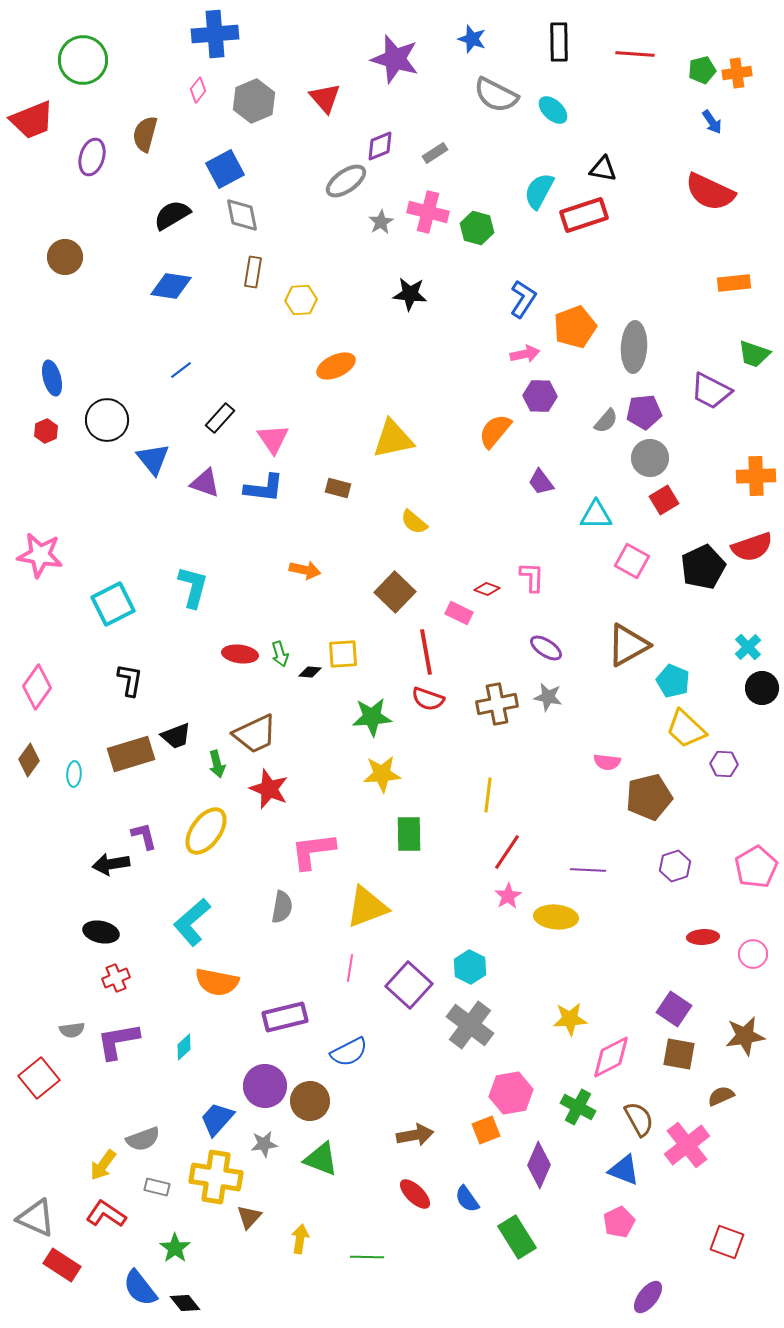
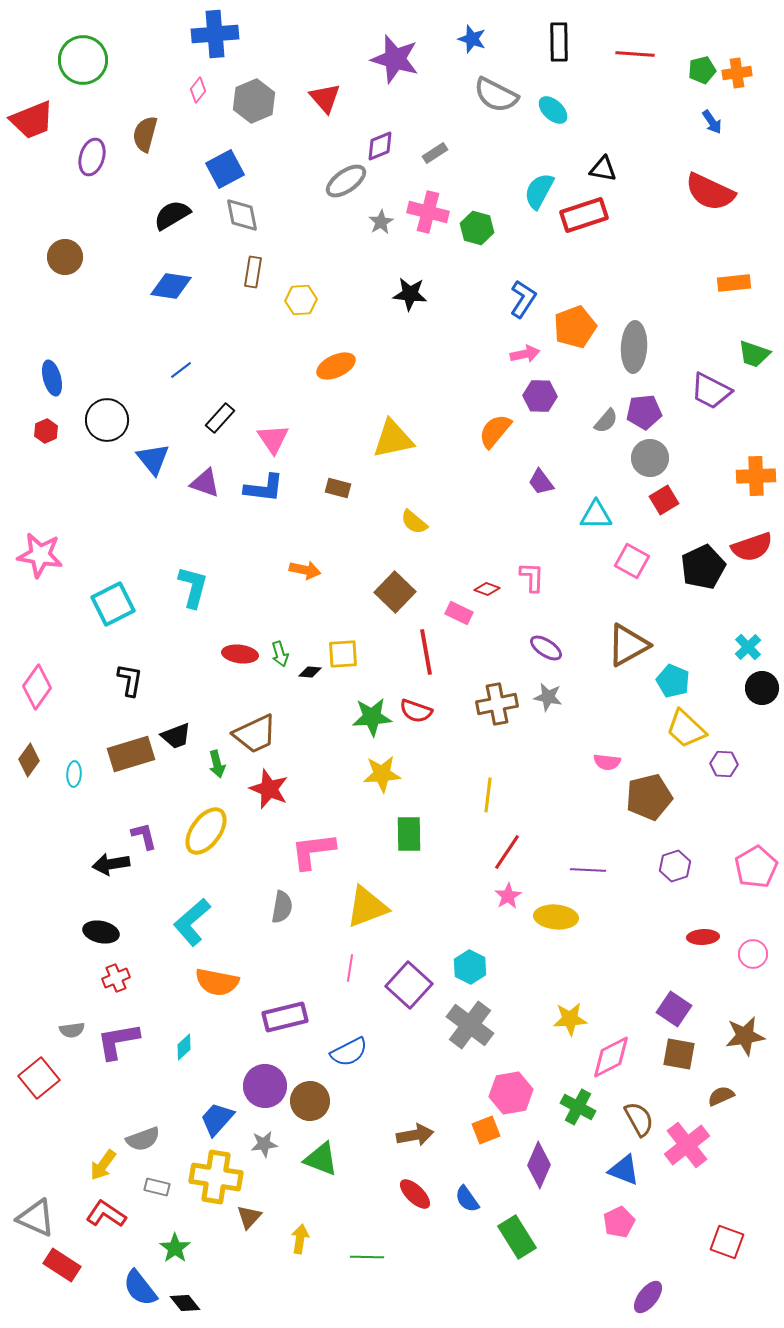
red semicircle at (428, 699): moved 12 px left, 12 px down
